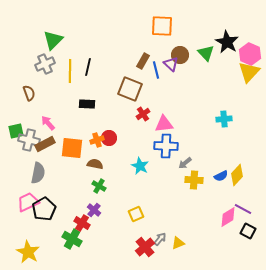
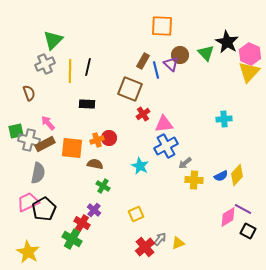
blue cross at (166, 146): rotated 30 degrees counterclockwise
green cross at (99, 186): moved 4 px right
